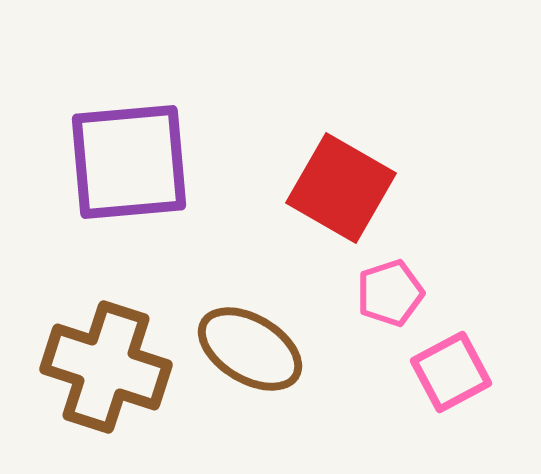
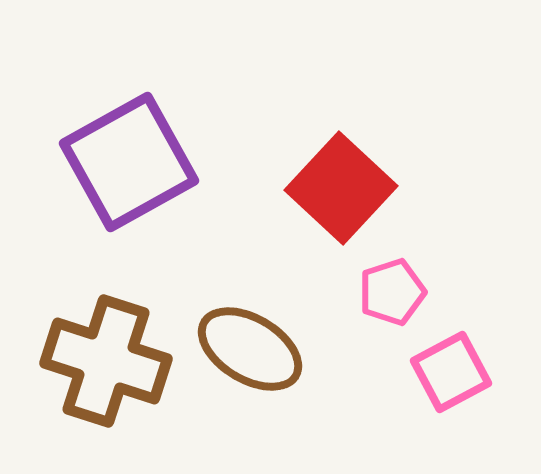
purple square: rotated 24 degrees counterclockwise
red square: rotated 13 degrees clockwise
pink pentagon: moved 2 px right, 1 px up
brown cross: moved 6 px up
